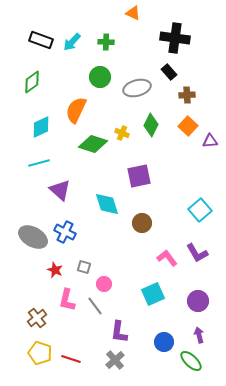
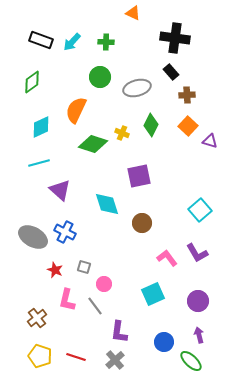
black rectangle at (169, 72): moved 2 px right
purple triangle at (210, 141): rotated 21 degrees clockwise
yellow pentagon at (40, 353): moved 3 px down
red line at (71, 359): moved 5 px right, 2 px up
